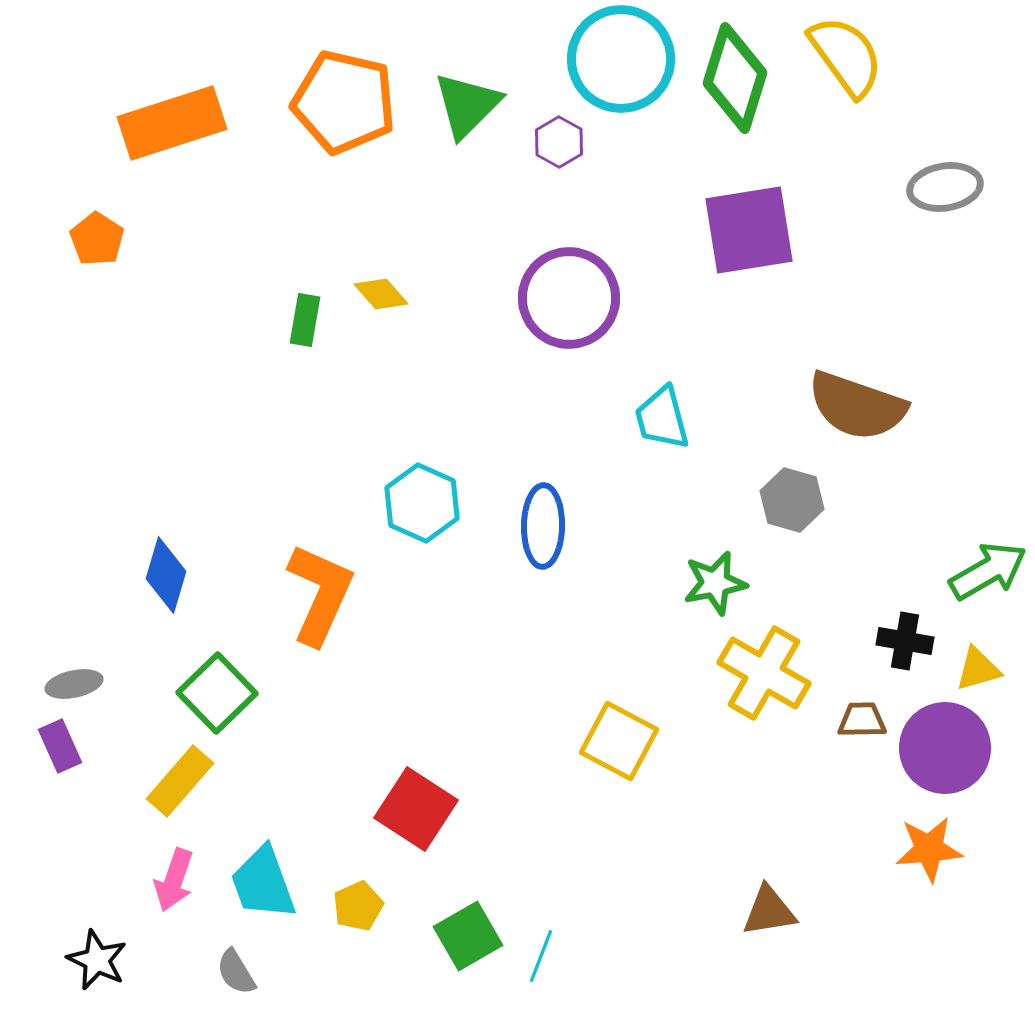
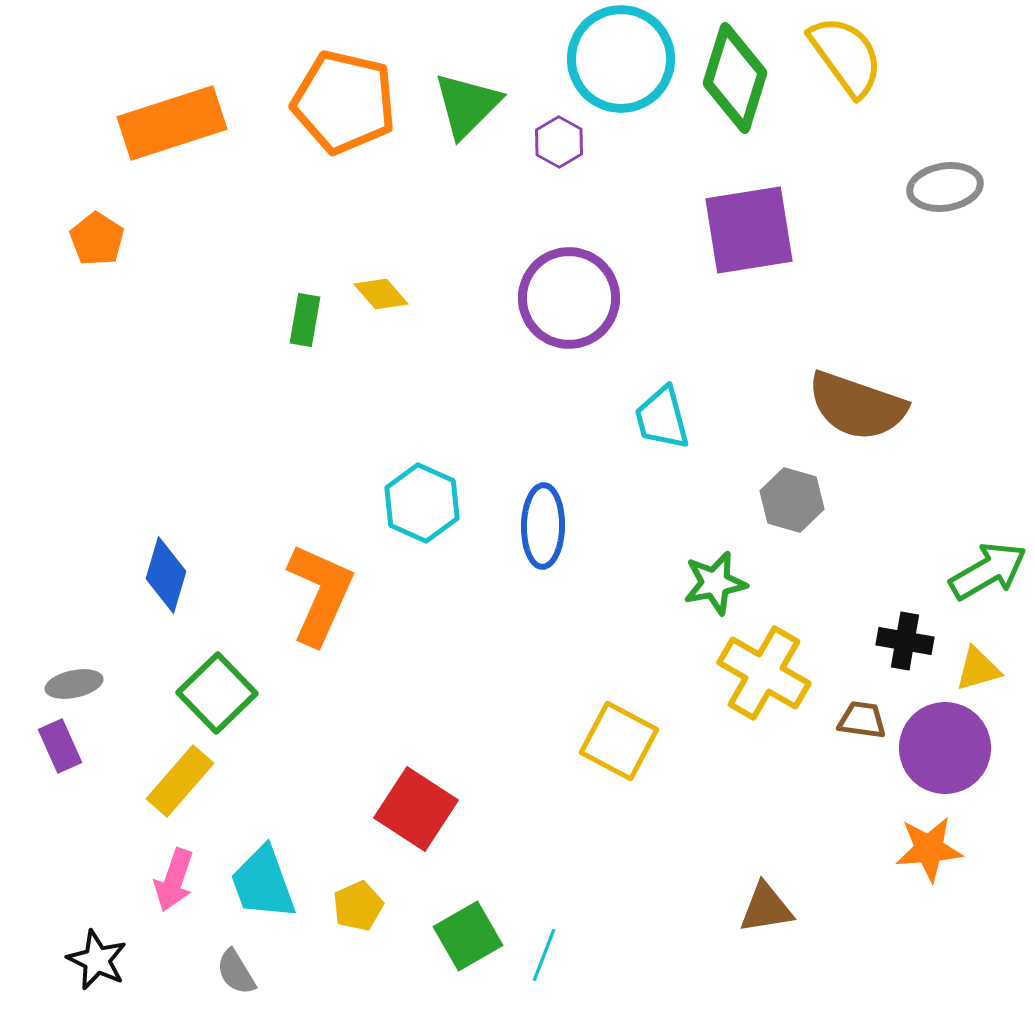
brown trapezoid at (862, 720): rotated 9 degrees clockwise
brown triangle at (769, 911): moved 3 px left, 3 px up
cyan line at (541, 956): moved 3 px right, 1 px up
